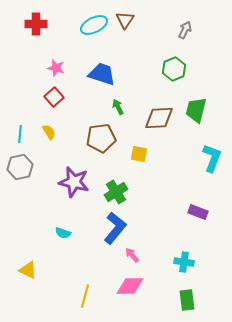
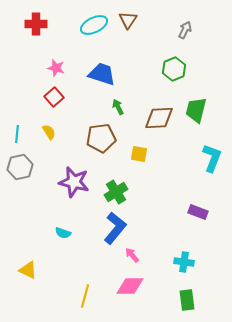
brown triangle: moved 3 px right
cyan line: moved 3 px left
